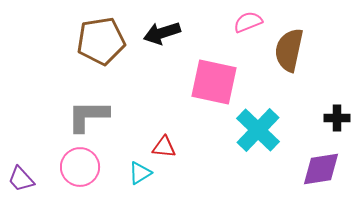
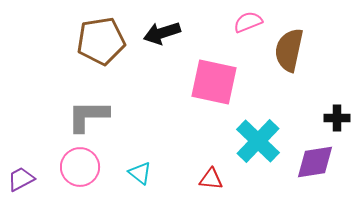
cyan cross: moved 11 px down
red triangle: moved 47 px right, 32 px down
purple diamond: moved 6 px left, 7 px up
cyan triangle: rotated 50 degrees counterclockwise
purple trapezoid: rotated 104 degrees clockwise
